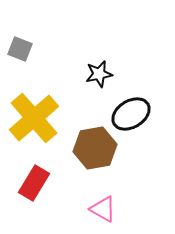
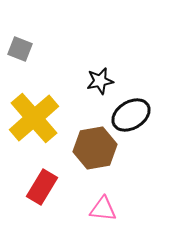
black star: moved 1 px right, 7 px down
black ellipse: moved 1 px down
red rectangle: moved 8 px right, 4 px down
pink triangle: rotated 24 degrees counterclockwise
